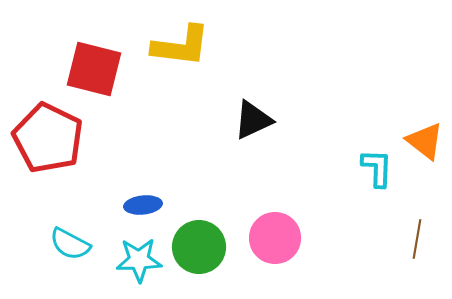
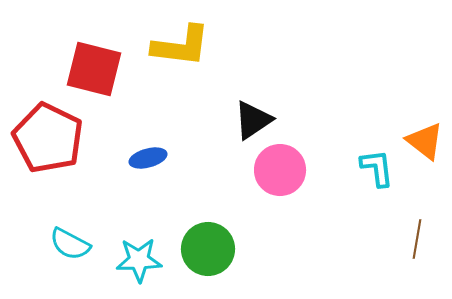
black triangle: rotated 9 degrees counterclockwise
cyan L-shape: rotated 9 degrees counterclockwise
blue ellipse: moved 5 px right, 47 px up; rotated 9 degrees counterclockwise
pink circle: moved 5 px right, 68 px up
green circle: moved 9 px right, 2 px down
